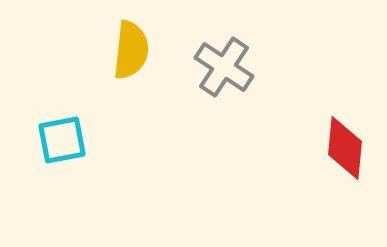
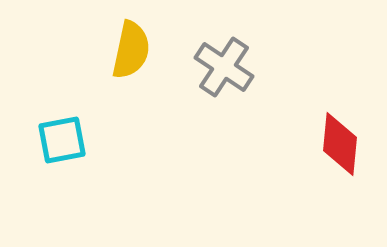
yellow semicircle: rotated 6 degrees clockwise
red diamond: moved 5 px left, 4 px up
